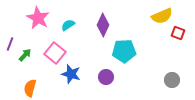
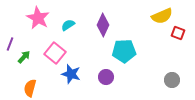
green arrow: moved 1 px left, 2 px down
